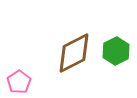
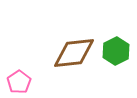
brown diamond: rotated 21 degrees clockwise
